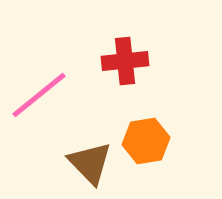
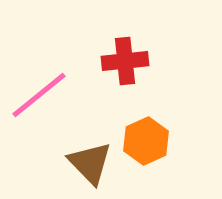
orange hexagon: rotated 15 degrees counterclockwise
